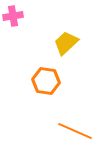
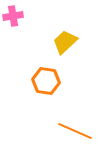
yellow trapezoid: moved 1 px left, 1 px up
